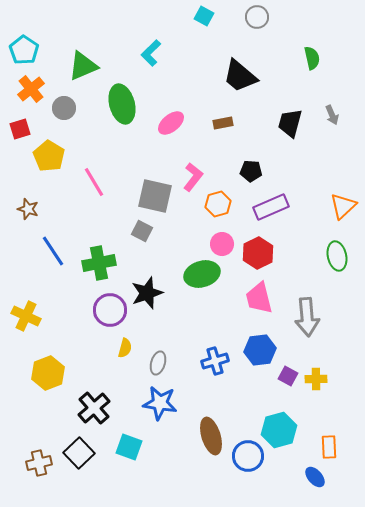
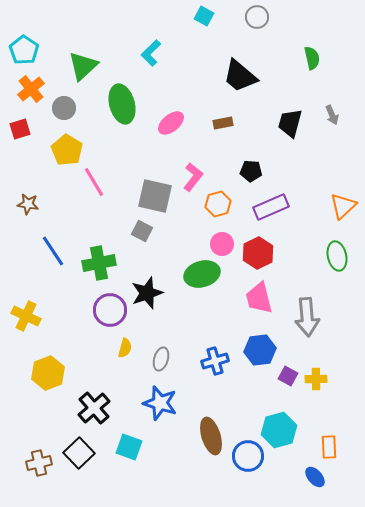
green triangle at (83, 66): rotated 20 degrees counterclockwise
yellow pentagon at (49, 156): moved 18 px right, 6 px up
brown star at (28, 209): moved 5 px up; rotated 10 degrees counterclockwise
gray ellipse at (158, 363): moved 3 px right, 4 px up
blue star at (160, 403): rotated 8 degrees clockwise
